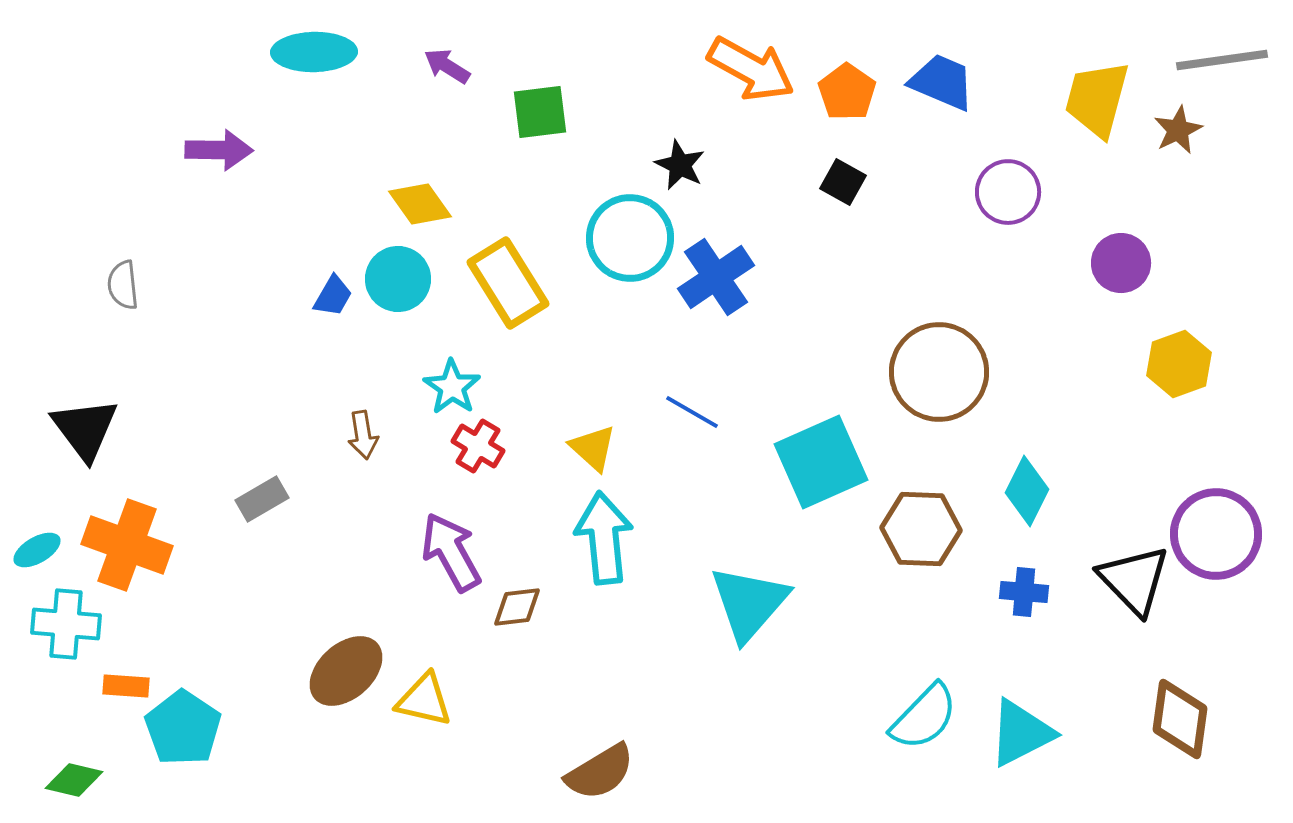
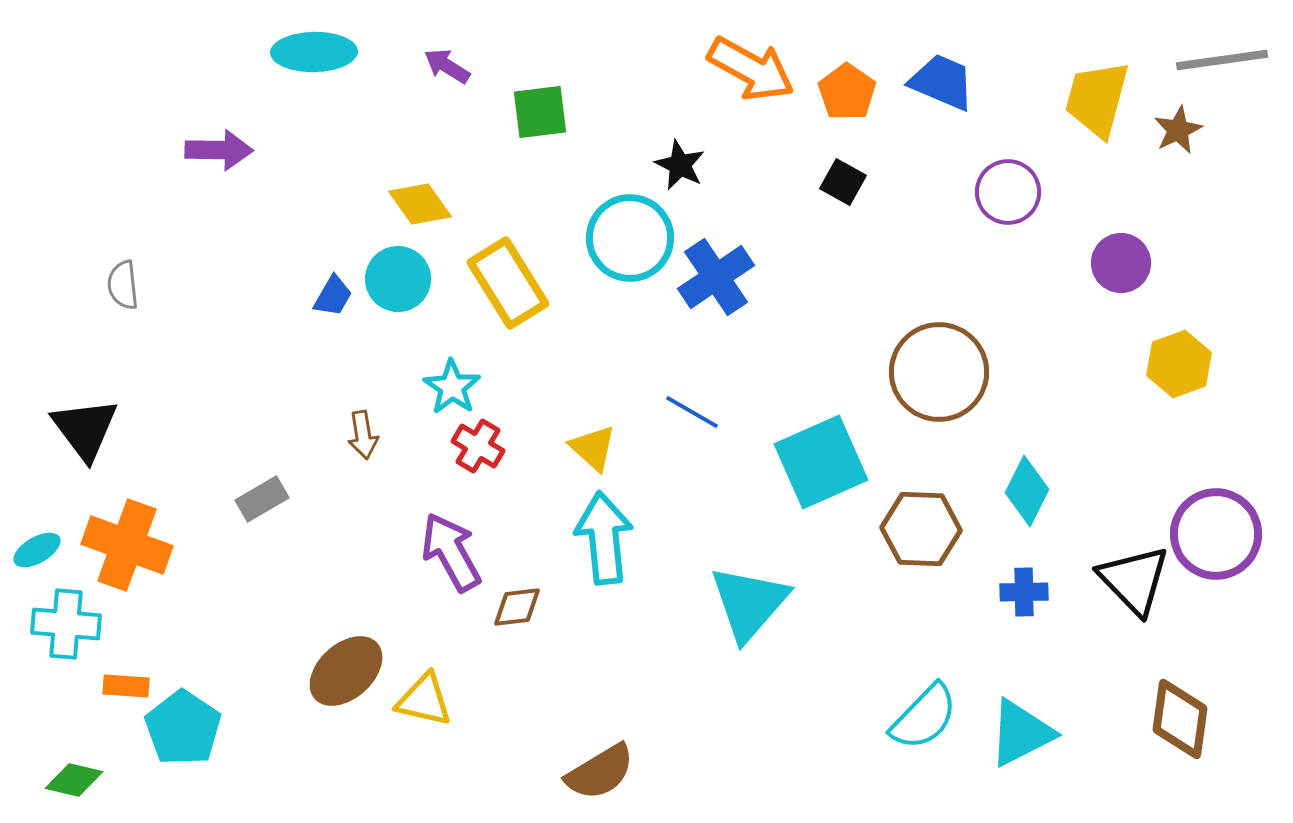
blue cross at (1024, 592): rotated 6 degrees counterclockwise
